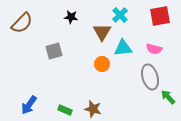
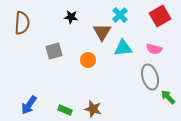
red square: rotated 20 degrees counterclockwise
brown semicircle: rotated 40 degrees counterclockwise
orange circle: moved 14 px left, 4 px up
